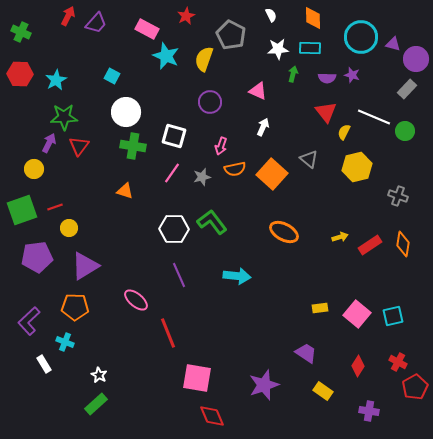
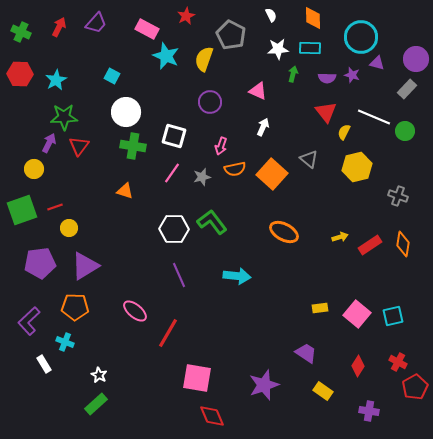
red arrow at (68, 16): moved 9 px left, 11 px down
purple triangle at (393, 44): moved 16 px left, 19 px down
purple pentagon at (37, 257): moved 3 px right, 6 px down
pink ellipse at (136, 300): moved 1 px left, 11 px down
red line at (168, 333): rotated 52 degrees clockwise
